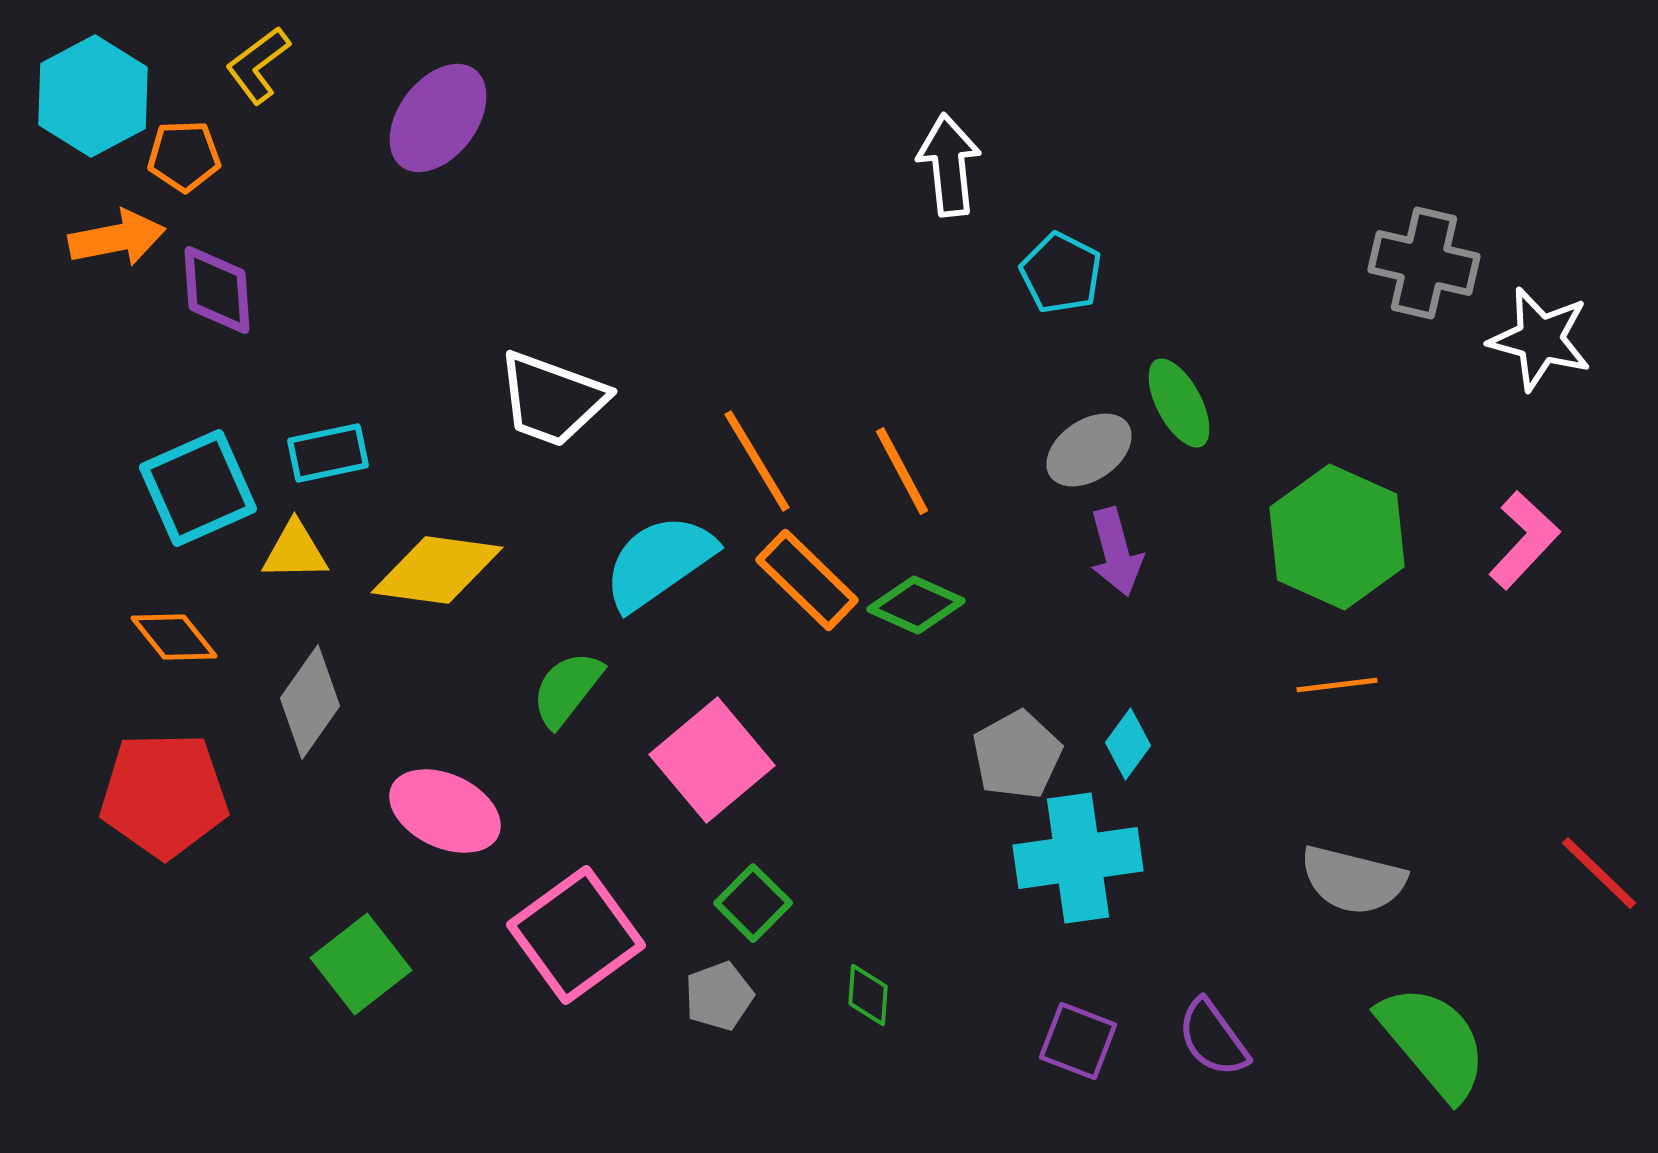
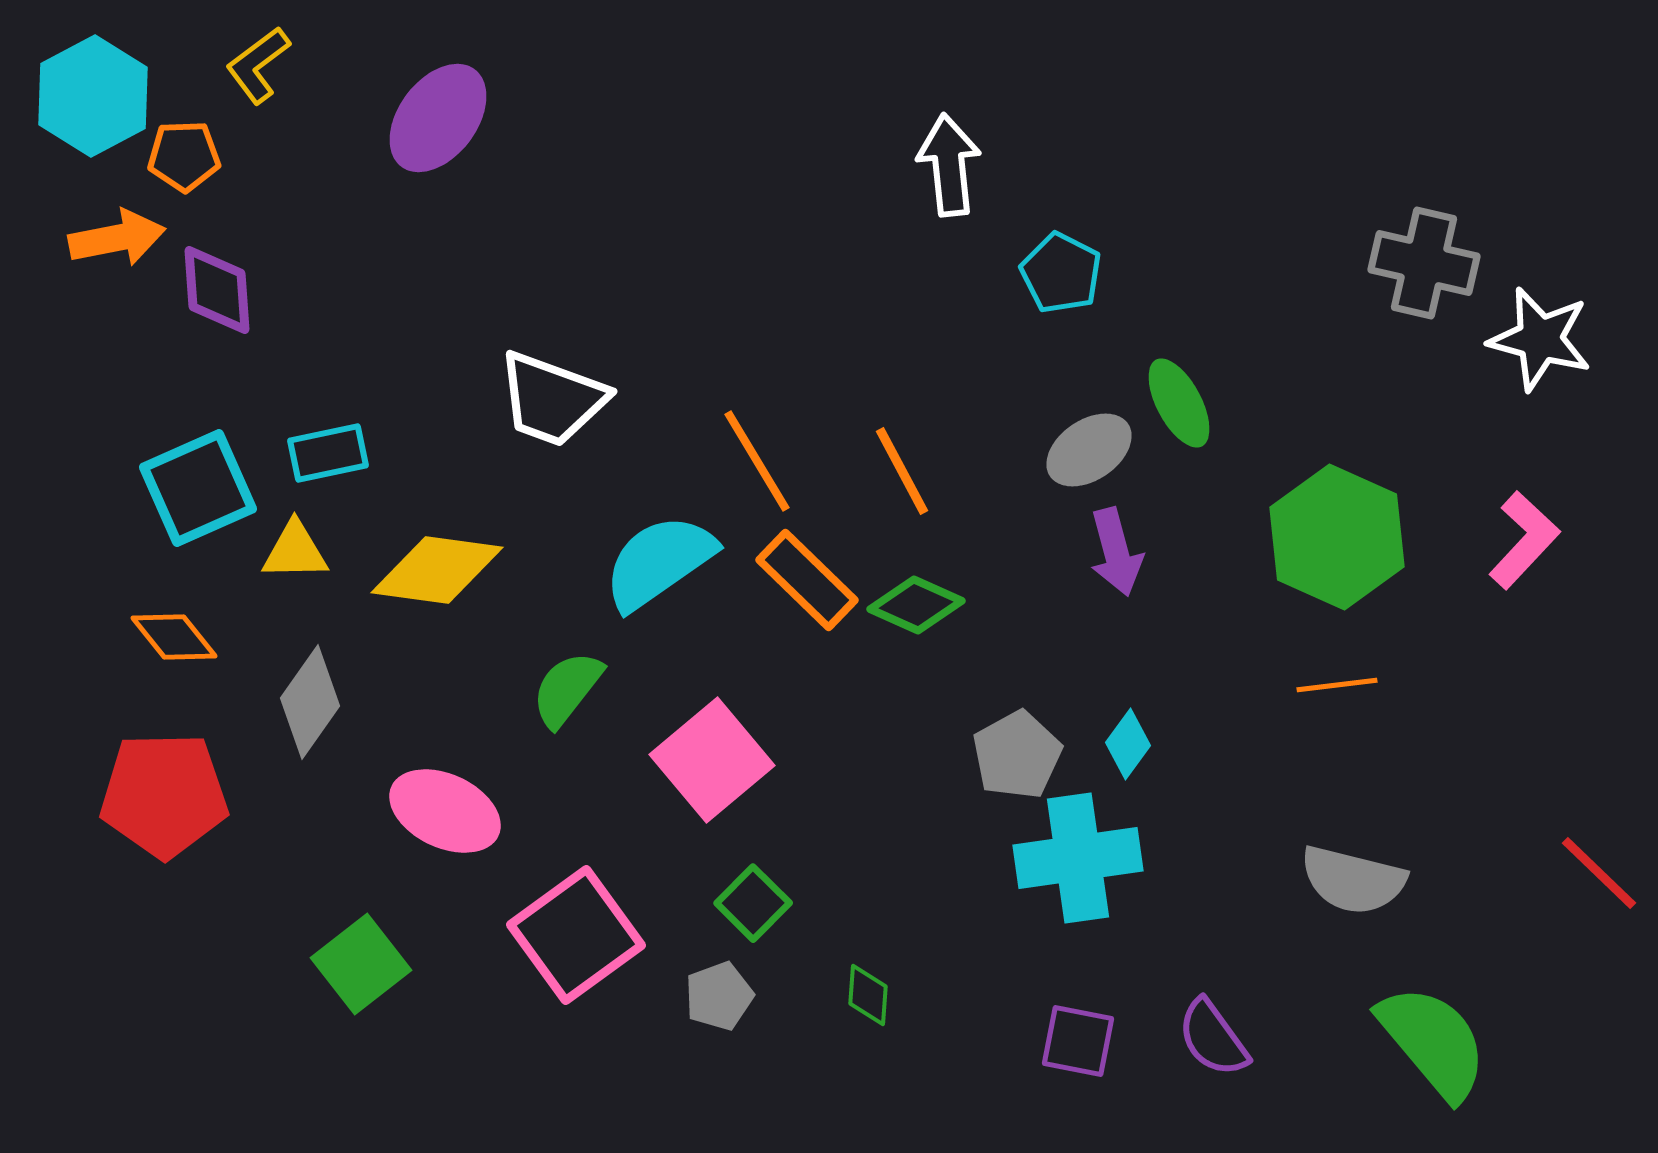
purple square at (1078, 1041): rotated 10 degrees counterclockwise
